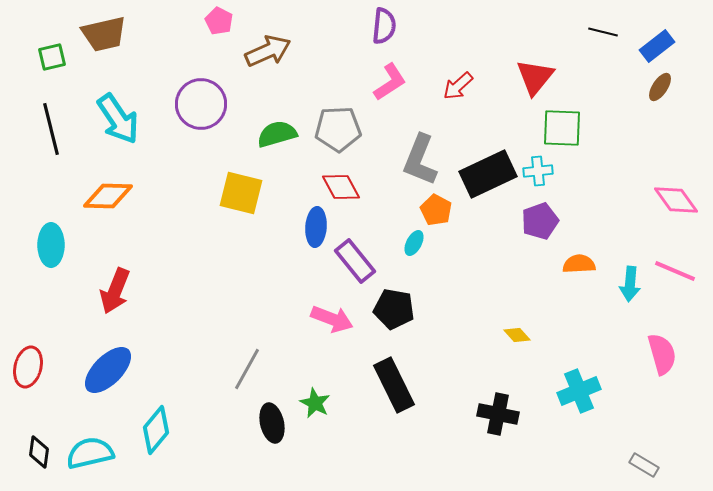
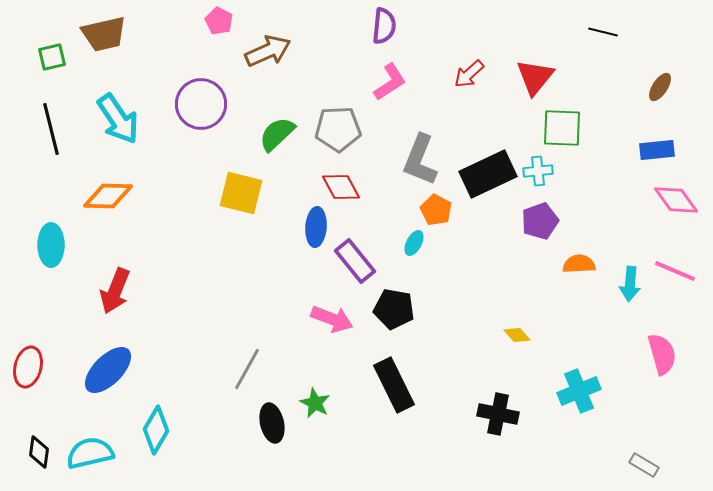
blue rectangle at (657, 46): moved 104 px down; rotated 32 degrees clockwise
red arrow at (458, 86): moved 11 px right, 12 px up
green semicircle at (277, 134): rotated 27 degrees counterclockwise
cyan diamond at (156, 430): rotated 9 degrees counterclockwise
